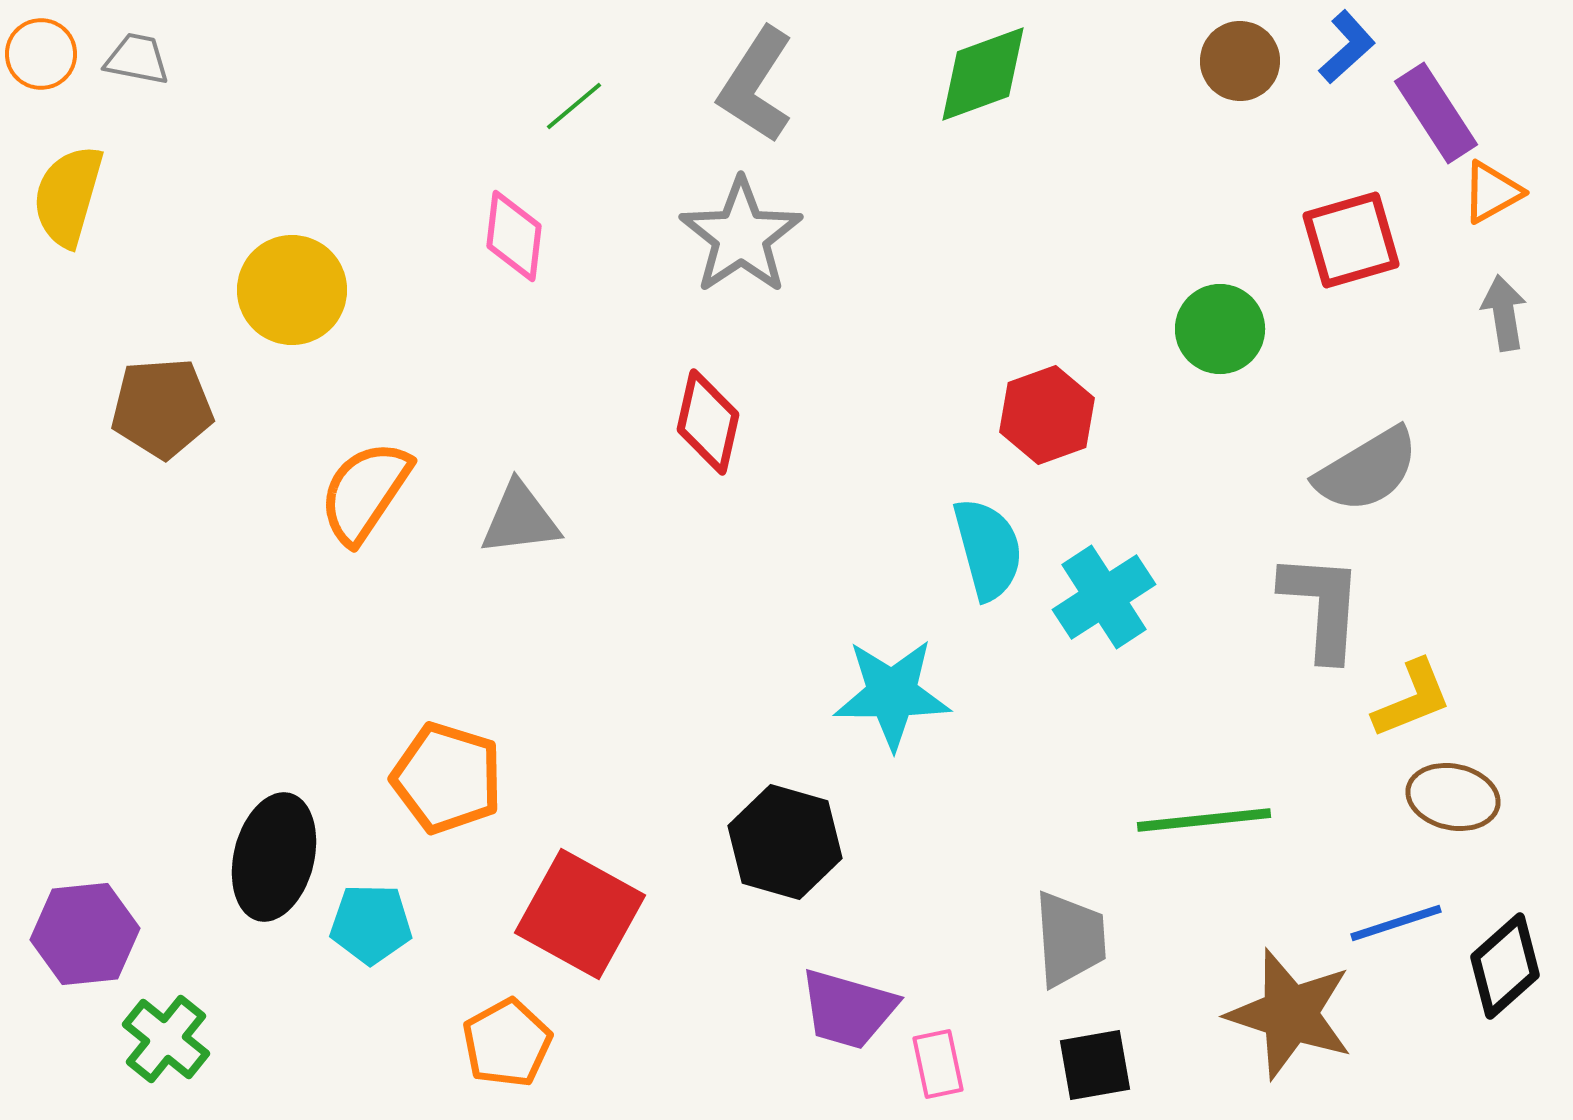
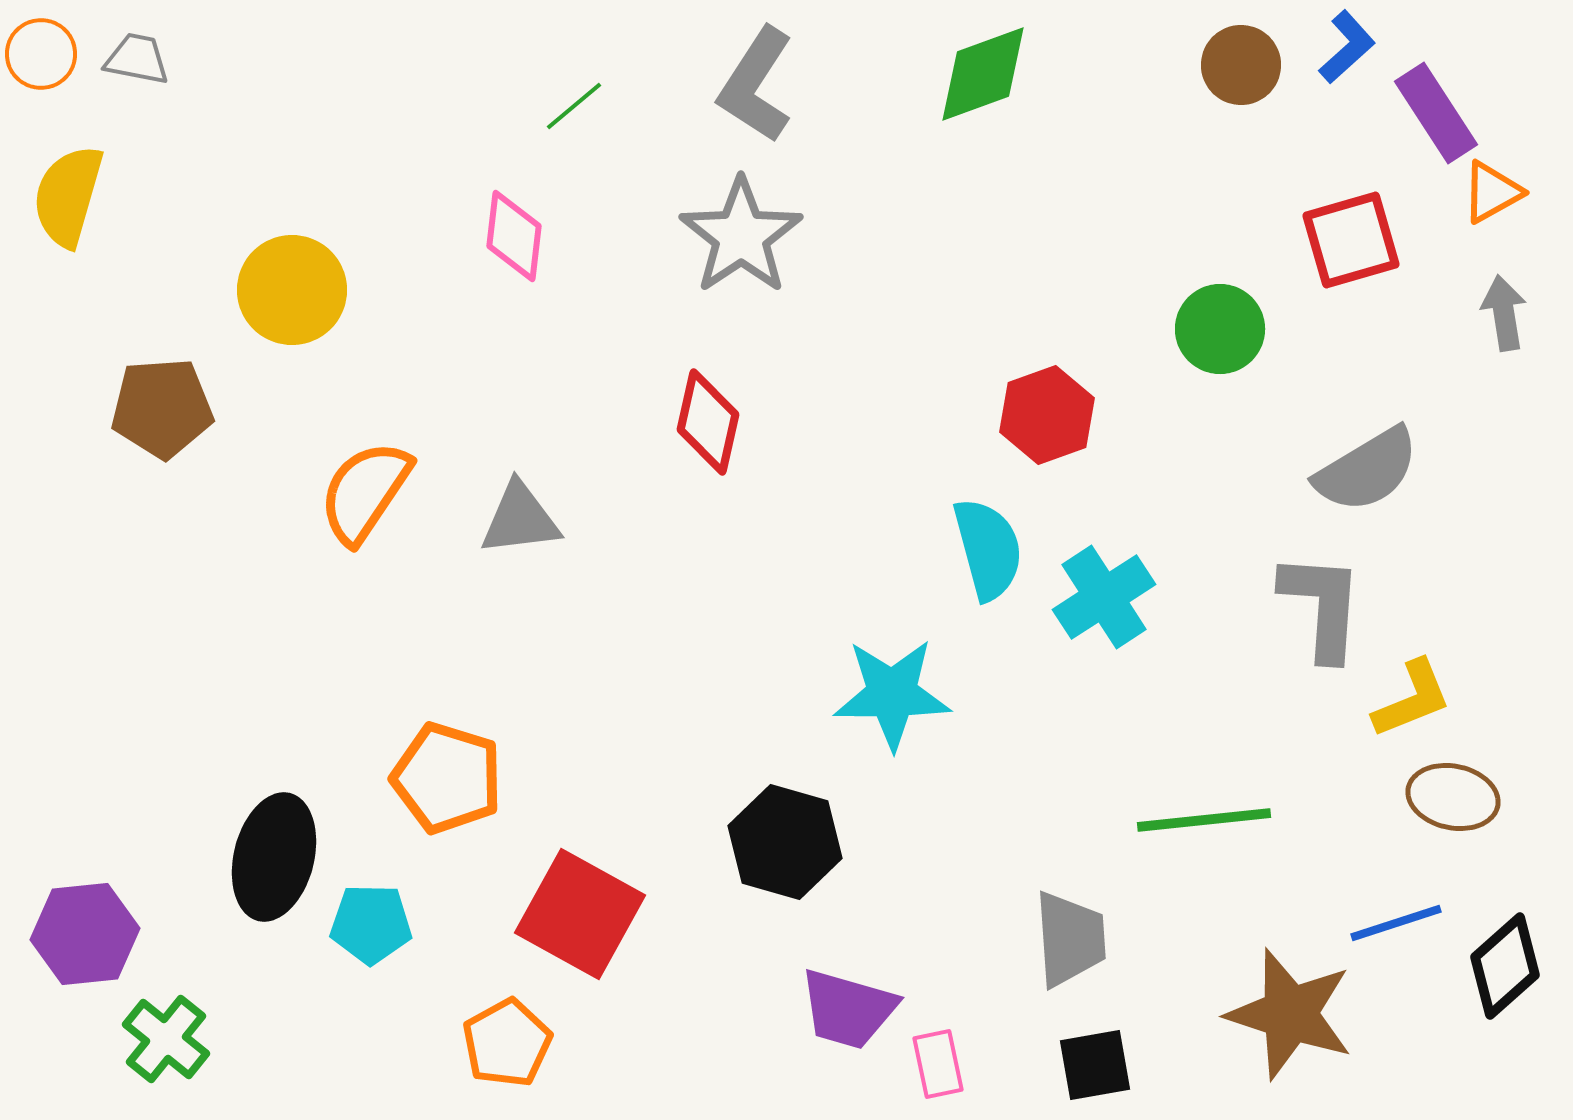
brown circle at (1240, 61): moved 1 px right, 4 px down
